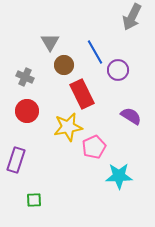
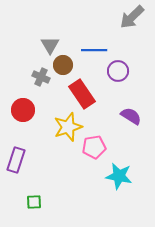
gray arrow: rotated 20 degrees clockwise
gray triangle: moved 3 px down
blue line: moved 1 px left, 2 px up; rotated 60 degrees counterclockwise
brown circle: moved 1 px left
purple circle: moved 1 px down
gray cross: moved 16 px right
red rectangle: rotated 8 degrees counterclockwise
red circle: moved 4 px left, 1 px up
yellow star: rotated 8 degrees counterclockwise
pink pentagon: rotated 15 degrees clockwise
cyan star: rotated 12 degrees clockwise
green square: moved 2 px down
